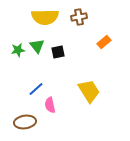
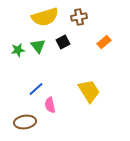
yellow semicircle: rotated 16 degrees counterclockwise
green triangle: moved 1 px right
black square: moved 5 px right, 10 px up; rotated 16 degrees counterclockwise
